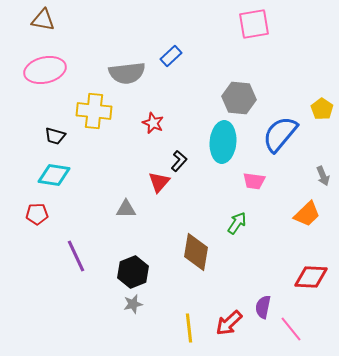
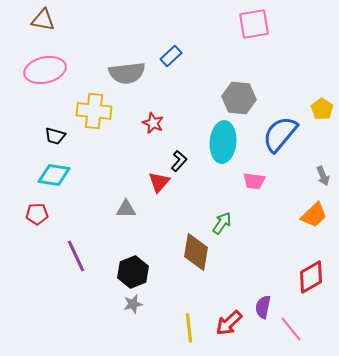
orange trapezoid: moved 7 px right, 1 px down
green arrow: moved 15 px left
red diamond: rotated 32 degrees counterclockwise
